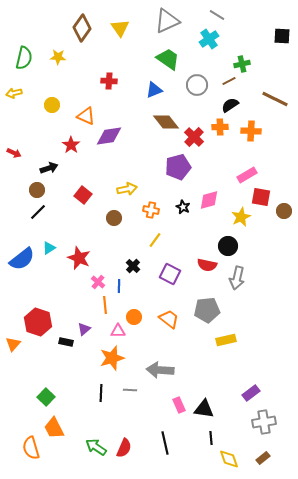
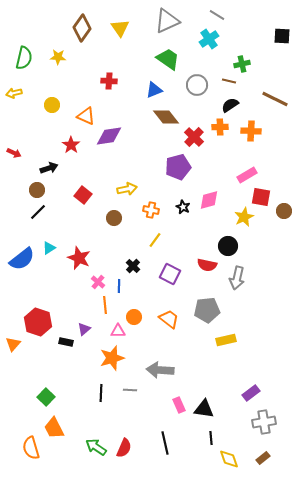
brown line at (229, 81): rotated 40 degrees clockwise
brown diamond at (166, 122): moved 5 px up
yellow star at (241, 217): moved 3 px right
